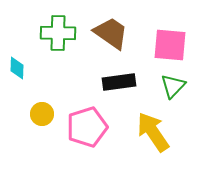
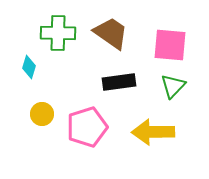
cyan diamond: moved 12 px right, 1 px up; rotated 15 degrees clockwise
yellow arrow: rotated 57 degrees counterclockwise
